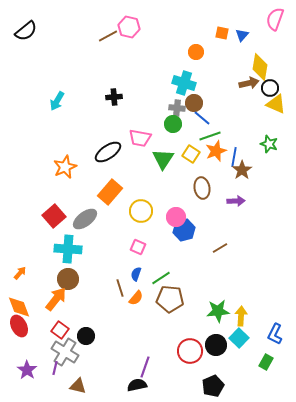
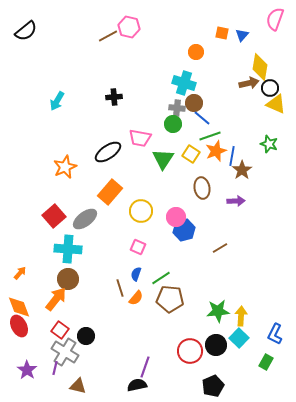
blue line at (234, 157): moved 2 px left, 1 px up
